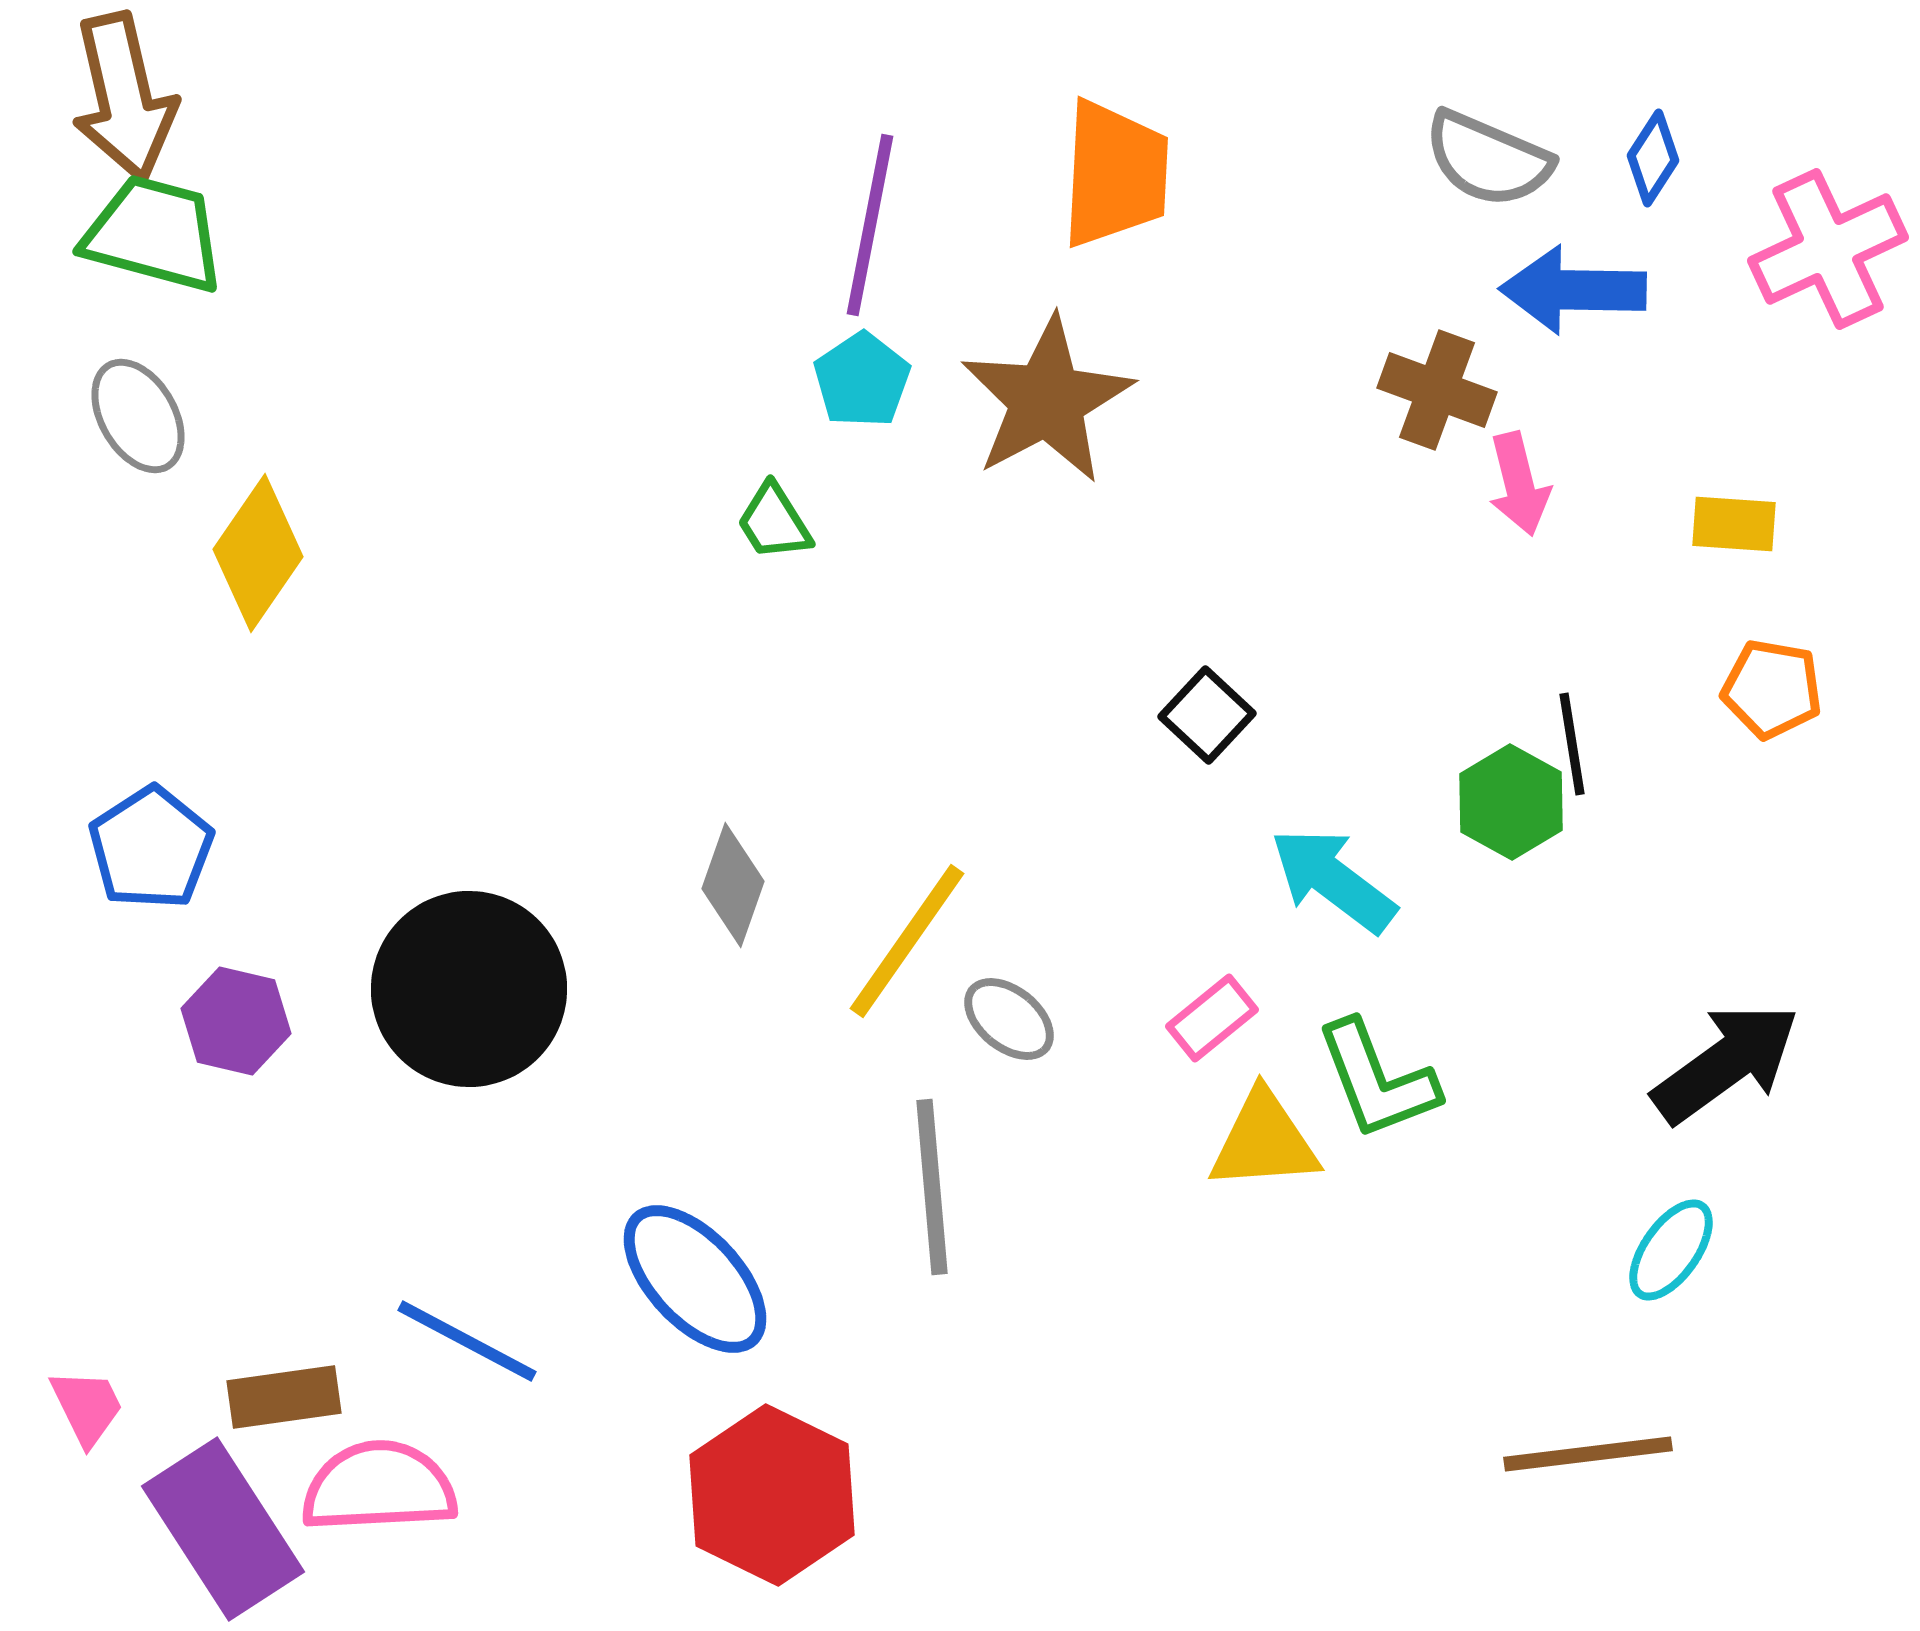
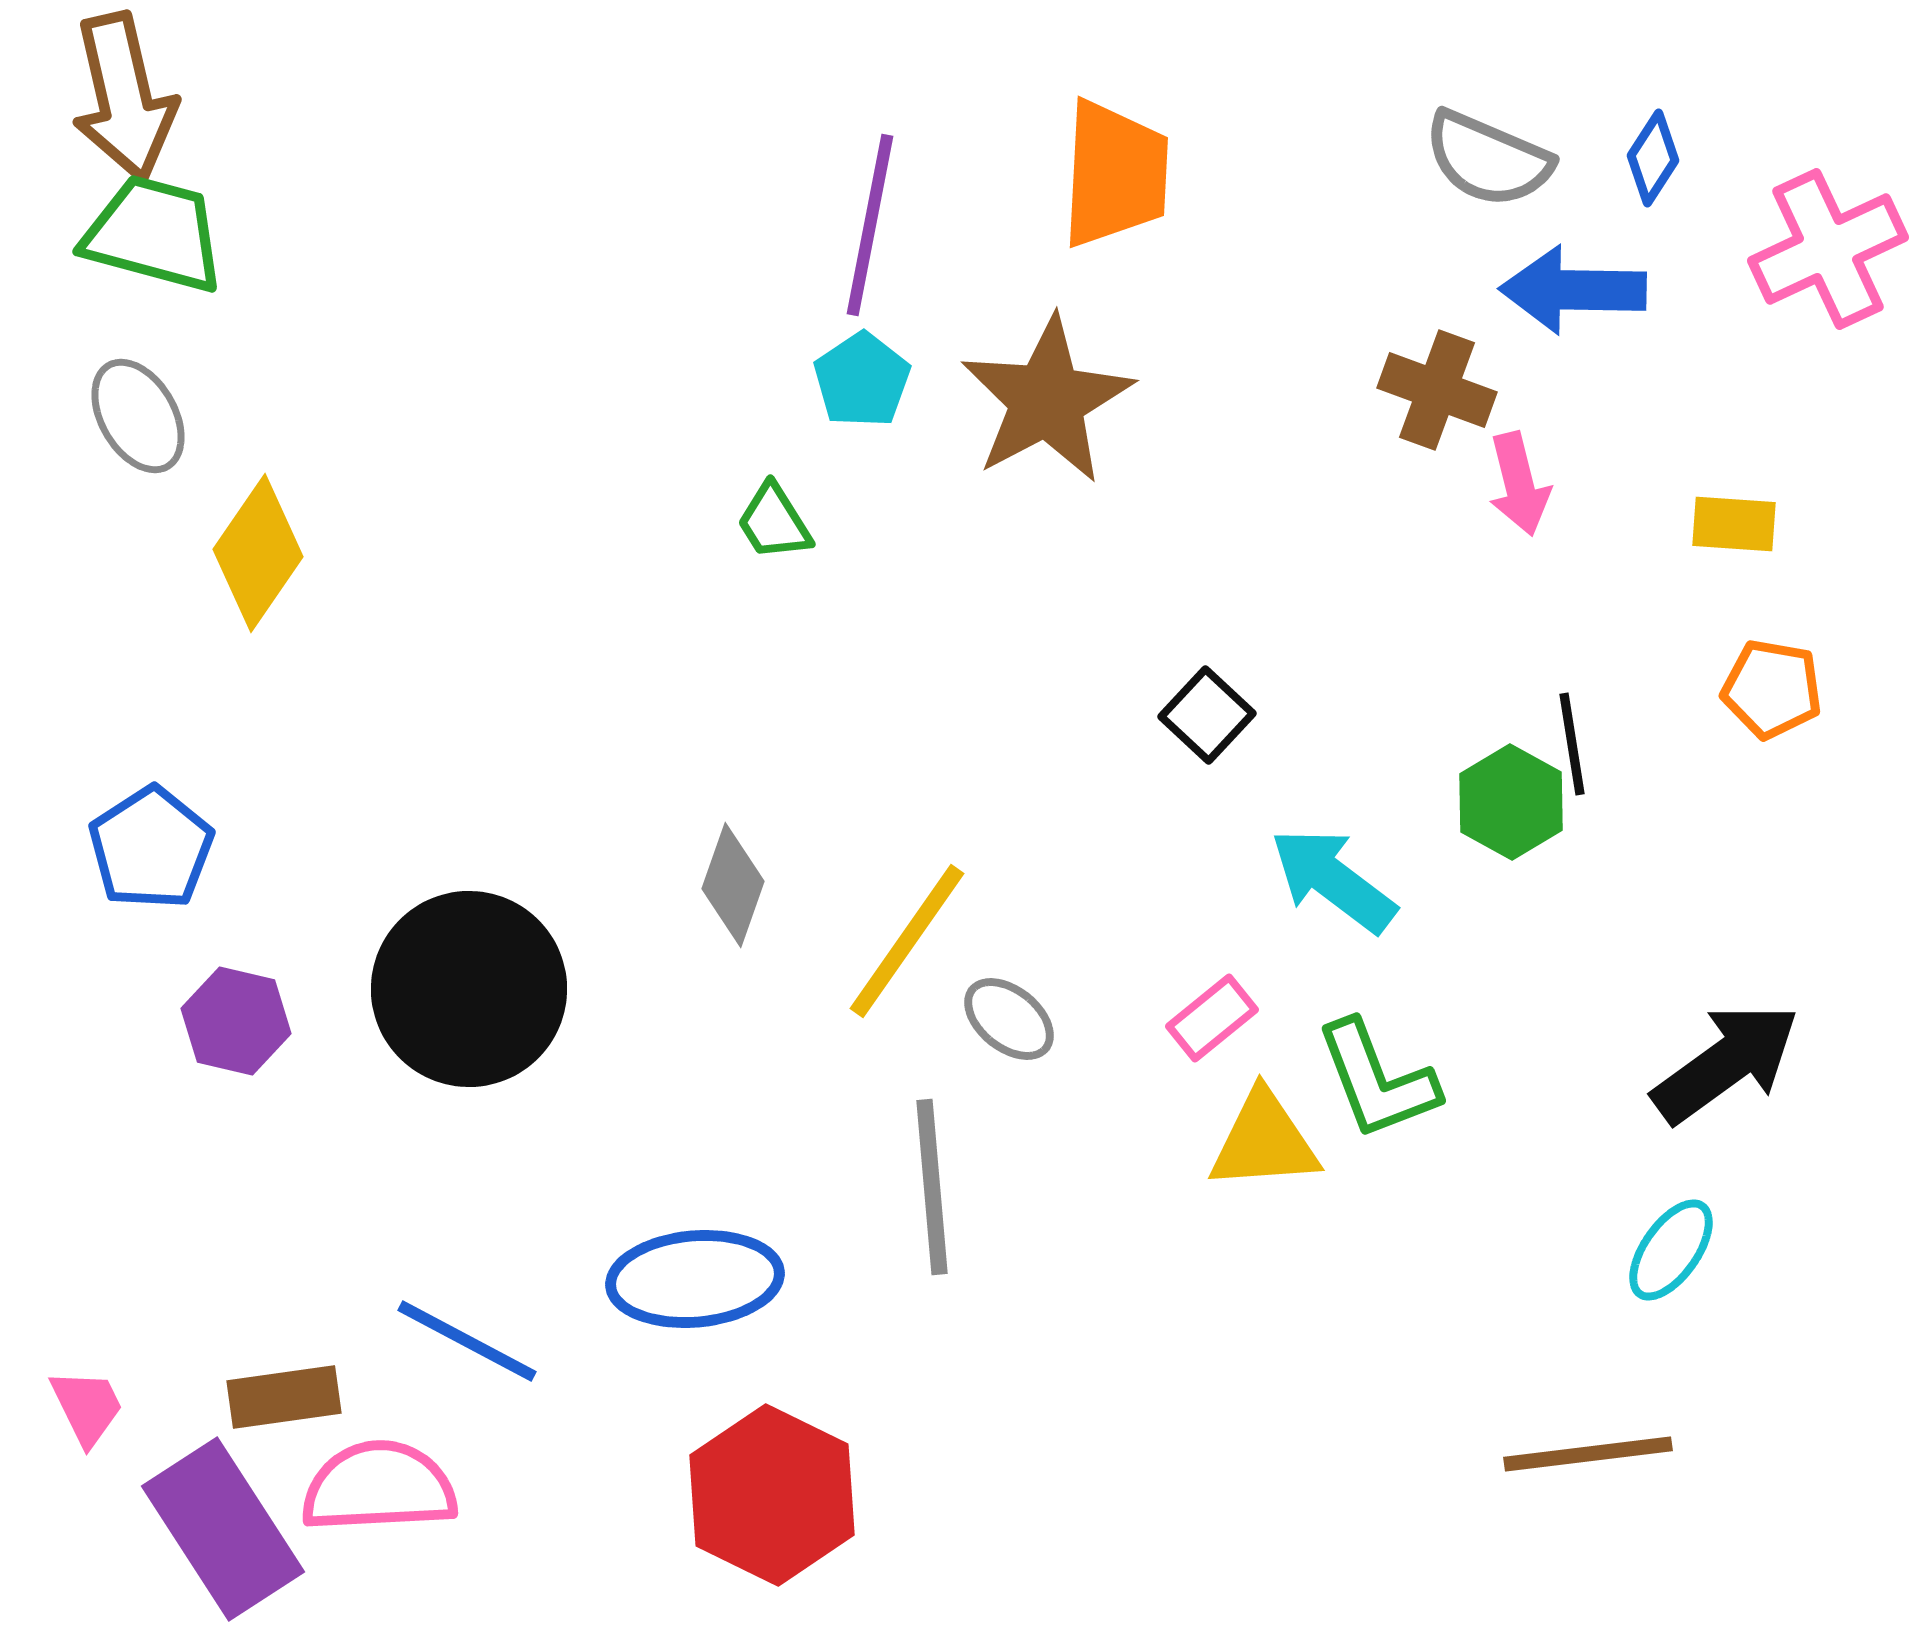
blue ellipse at (695, 1279): rotated 52 degrees counterclockwise
